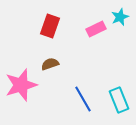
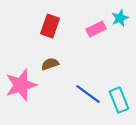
cyan star: moved 1 px down
blue line: moved 5 px right, 5 px up; rotated 24 degrees counterclockwise
